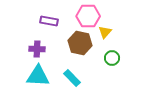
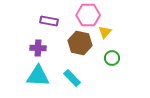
pink hexagon: moved 1 px up
purple cross: moved 1 px right, 1 px up
